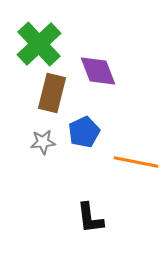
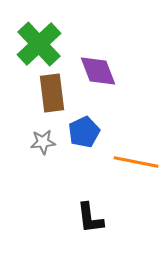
brown rectangle: rotated 21 degrees counterclockwise
